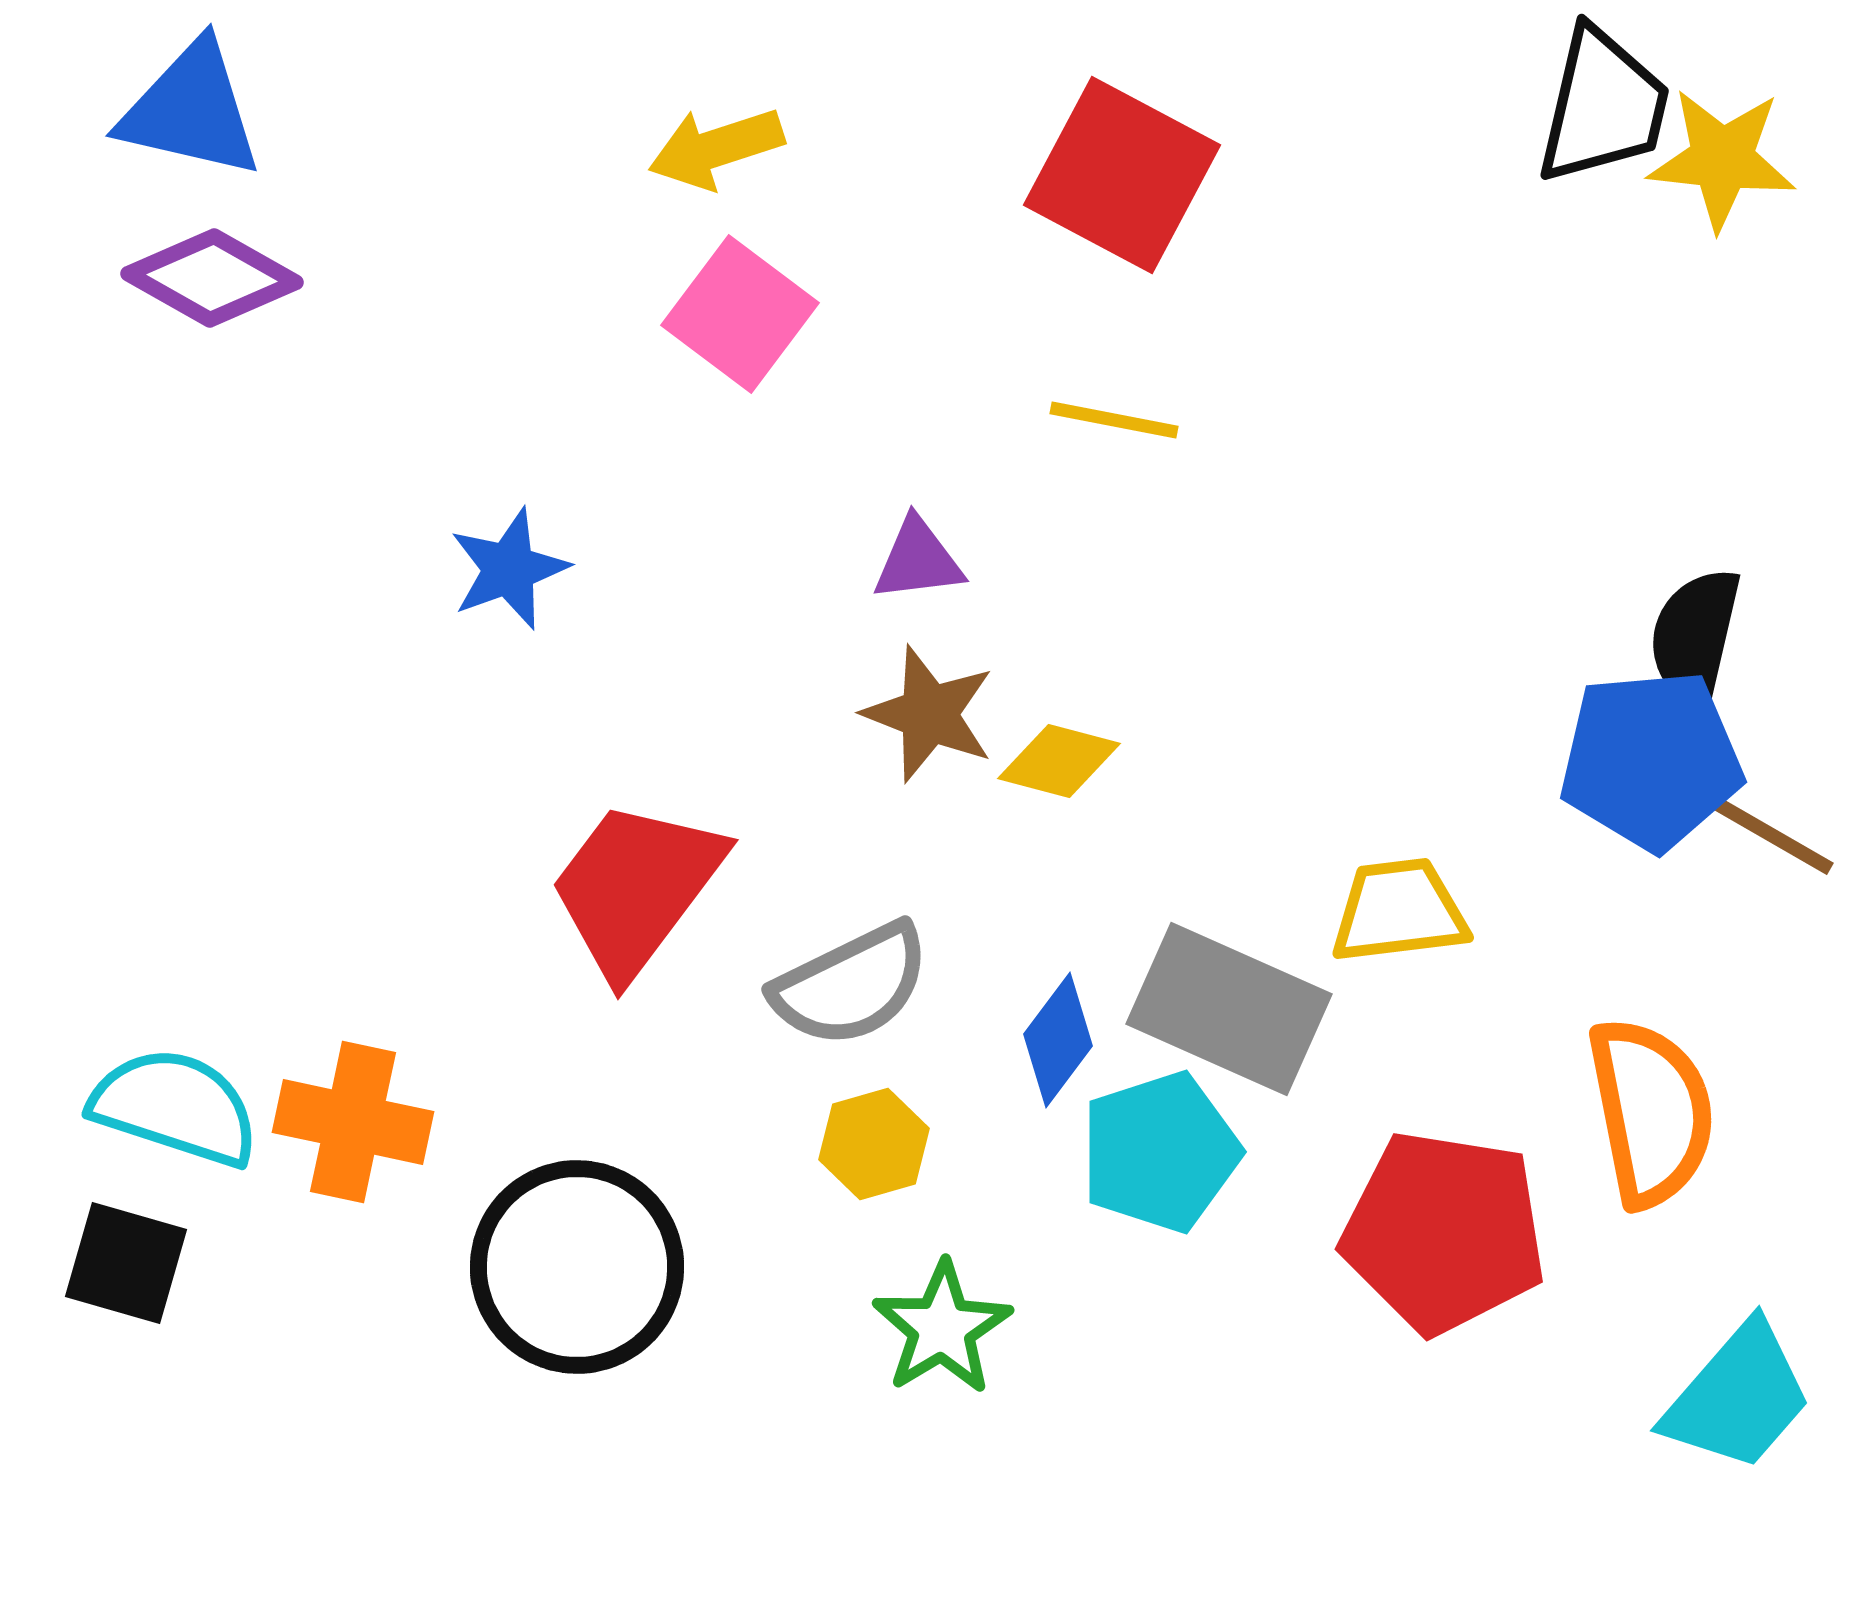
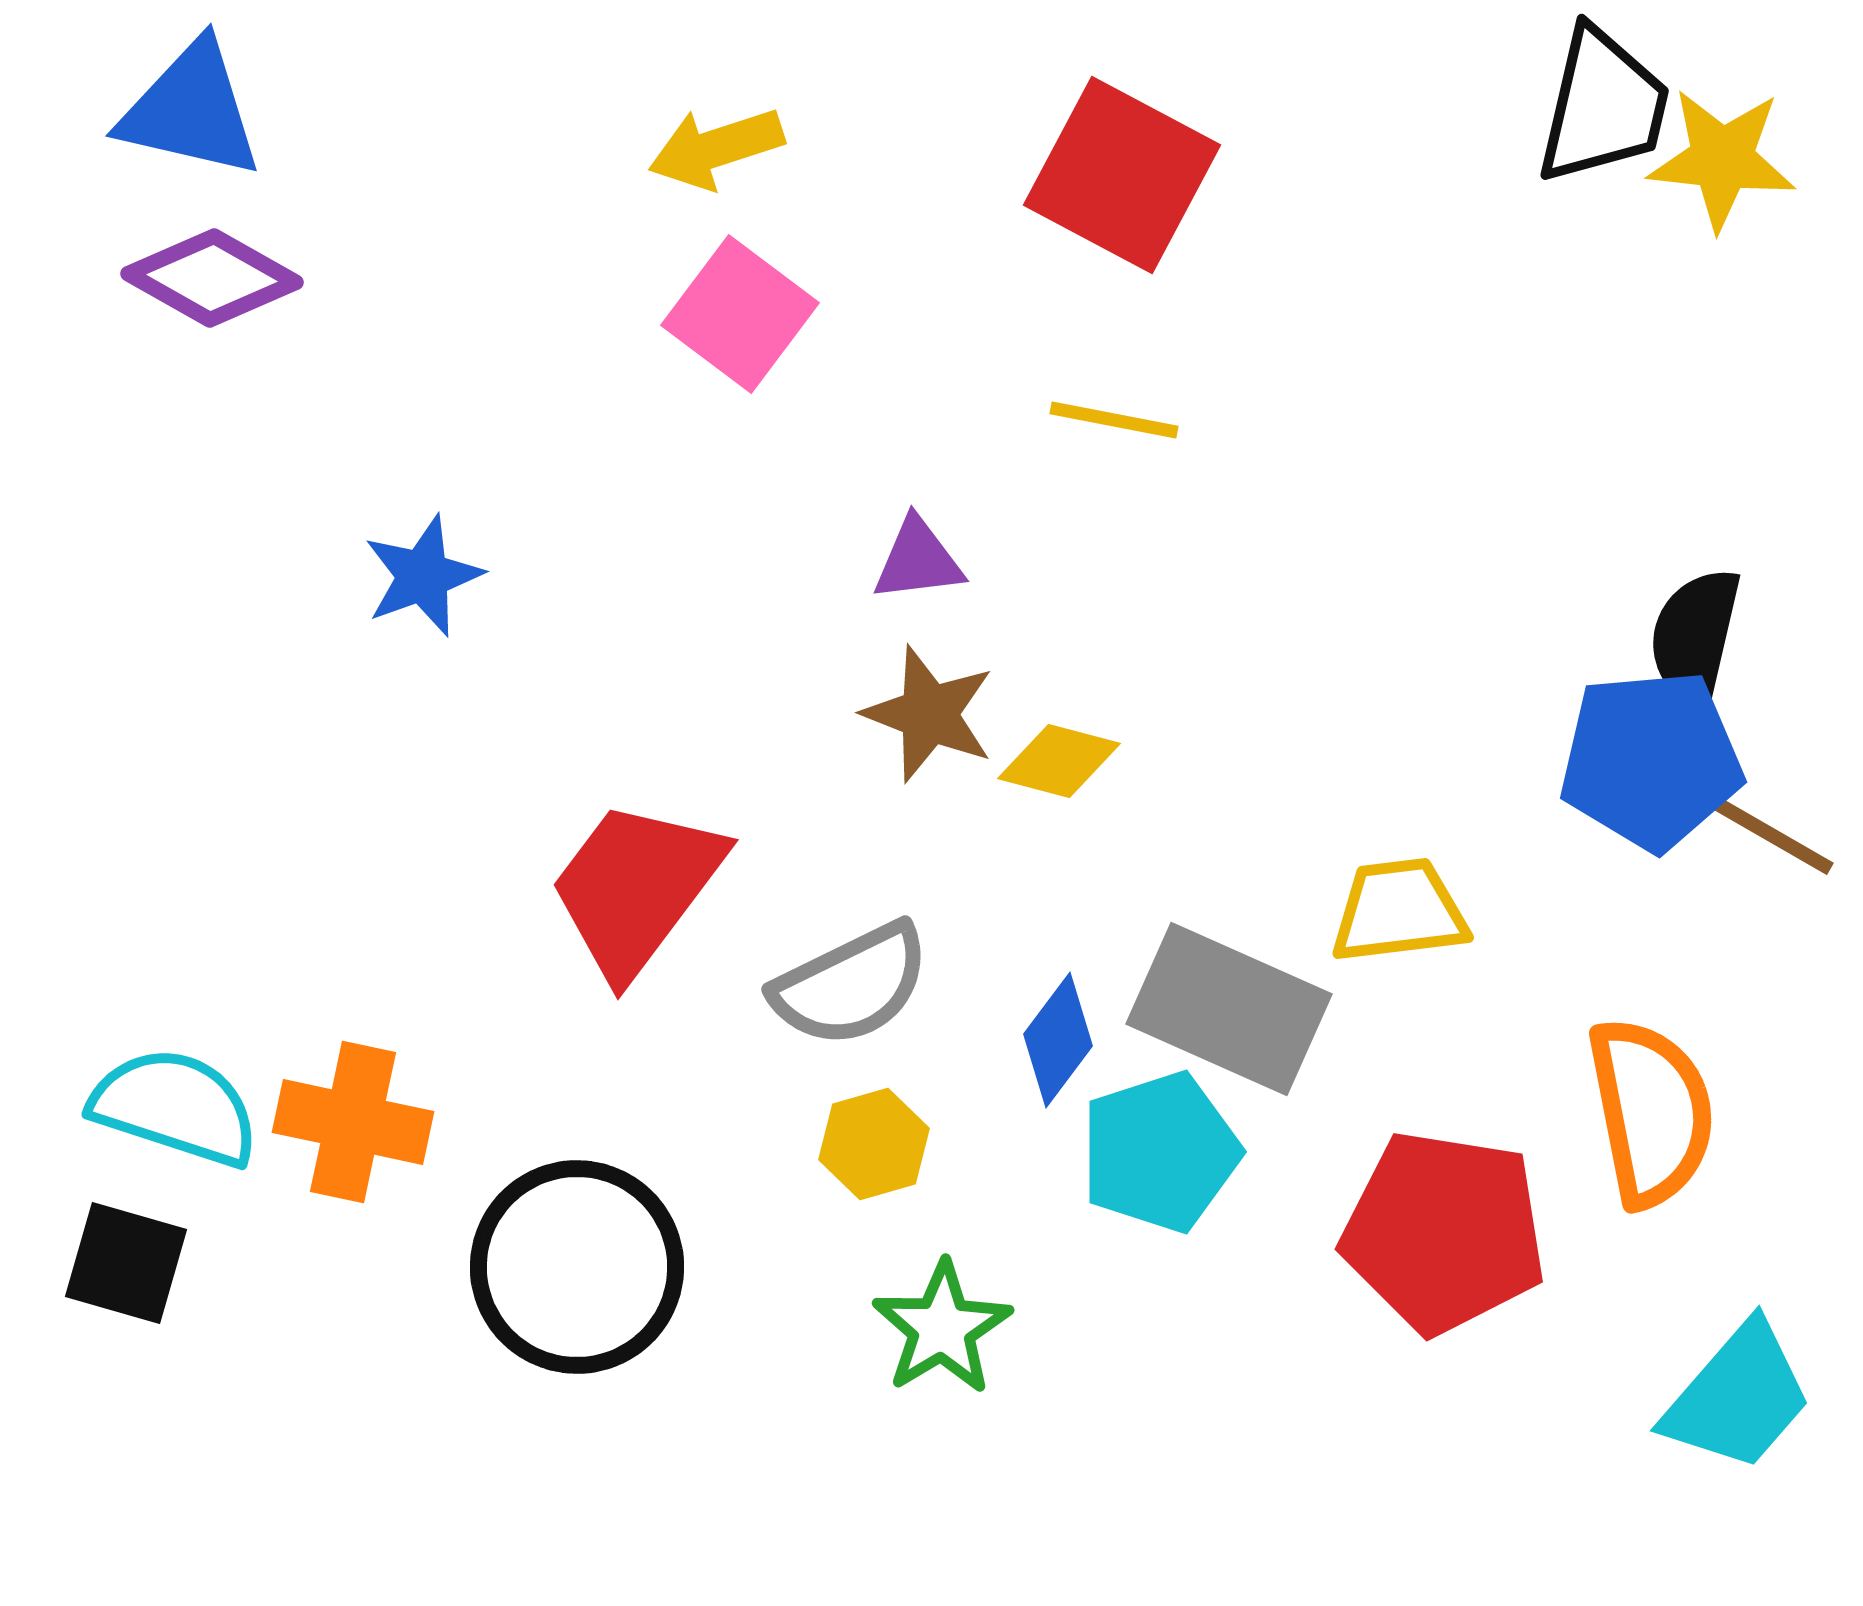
blue star: moved 86 px left, 7 px down
